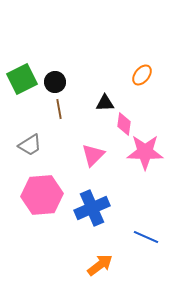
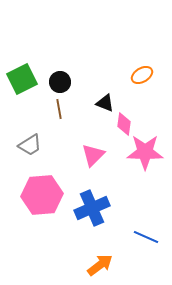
orange ellipse: rotated 20 degrees clockwise
black circle: moved 5 px right
black triangle: rotated 24 degrees clockwise
